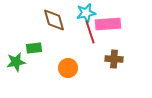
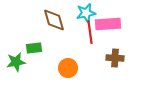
red line: rotated 10 degrees clockwise
brown cross: moved 1 px right, 1 px up
